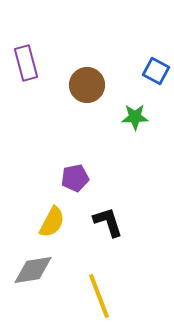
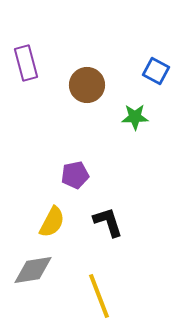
purple pentagon: moved 3 px up
